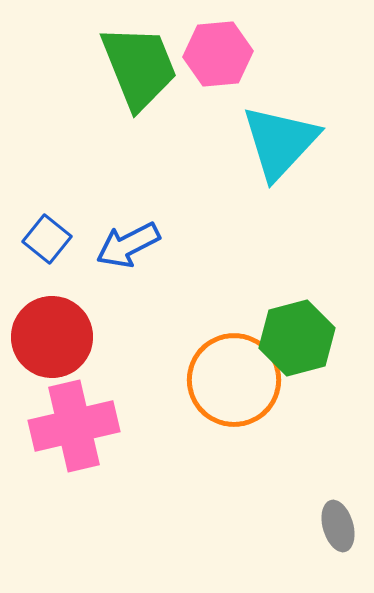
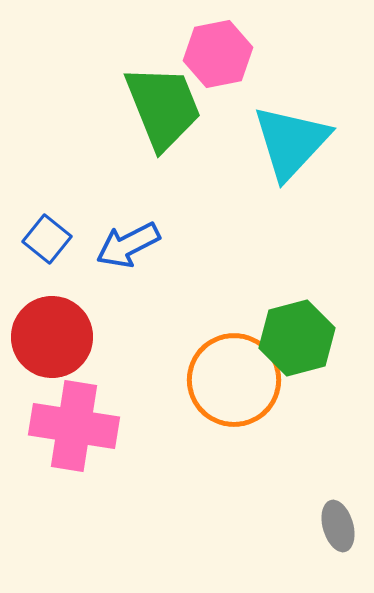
pink hexagon: rotated 6 degrees counterclockwise
green trapezoid: moved 24 px right, 40 px down
cyan triangle: moved 11 px right
pink cross: rotated 22 degrees clockwise
